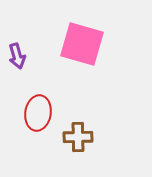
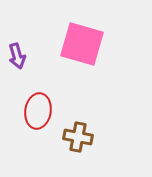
red ellipse: moved 2 px up
brown cross: rotated 12 degrees clockwise
